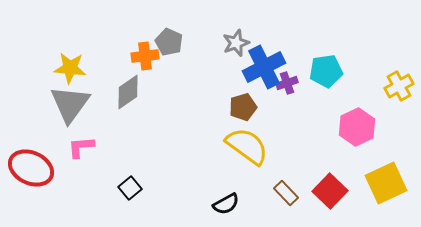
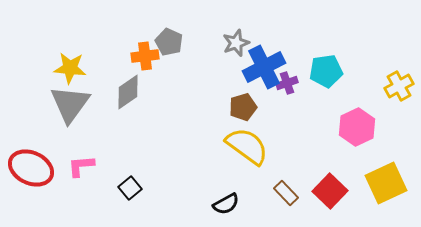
pink L-shape: moved 19 px down
